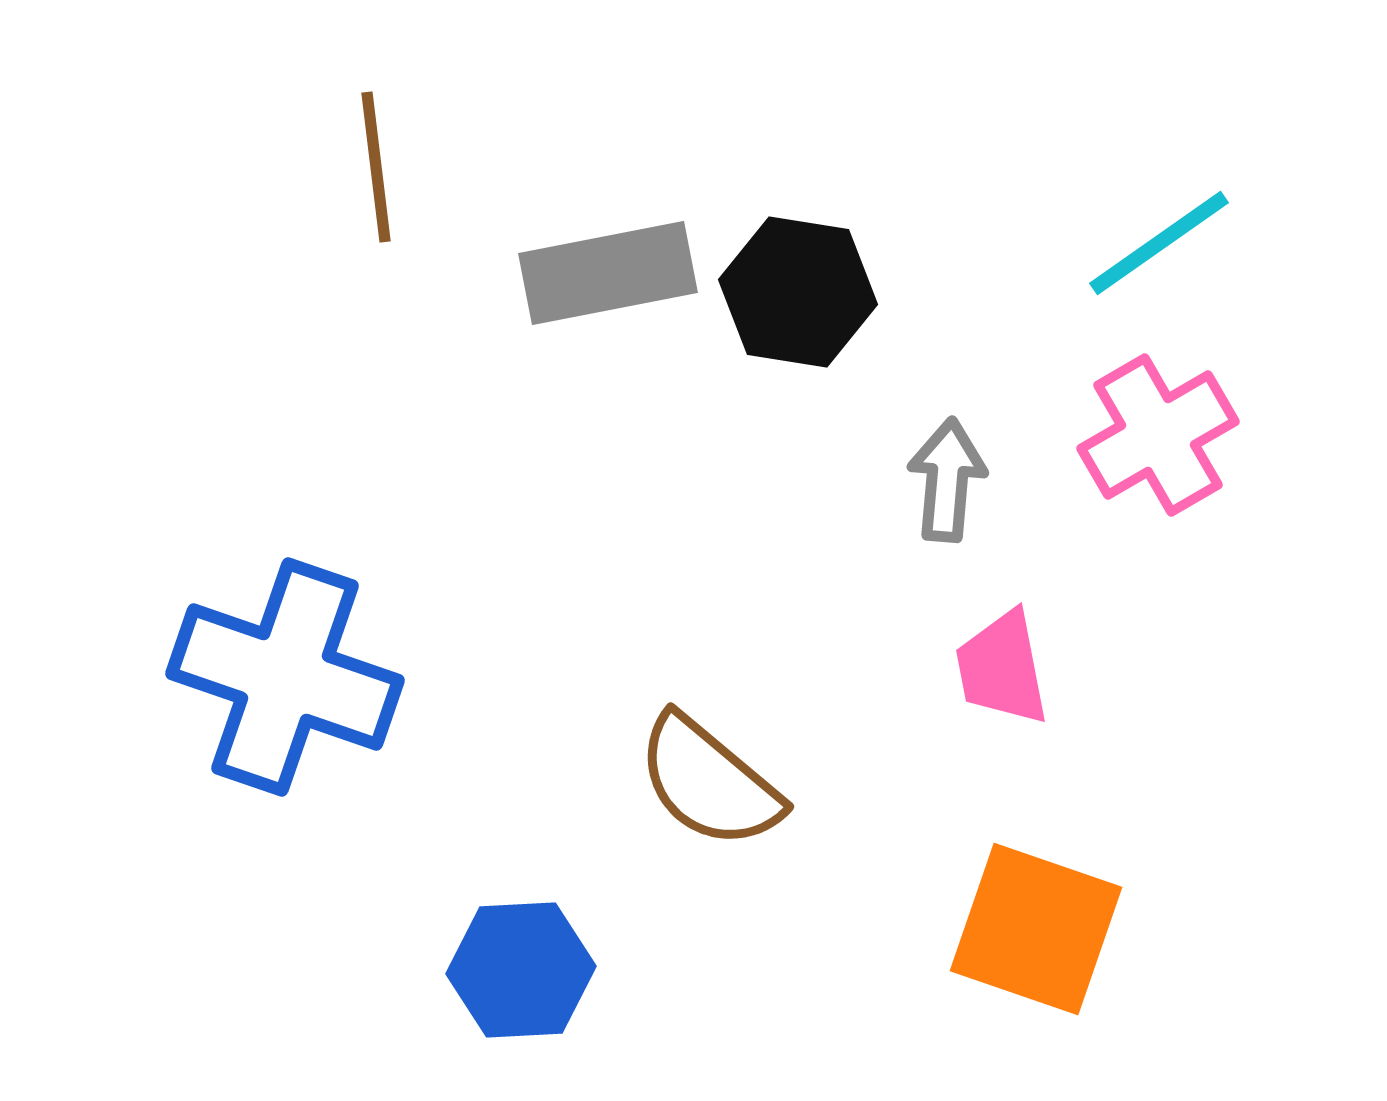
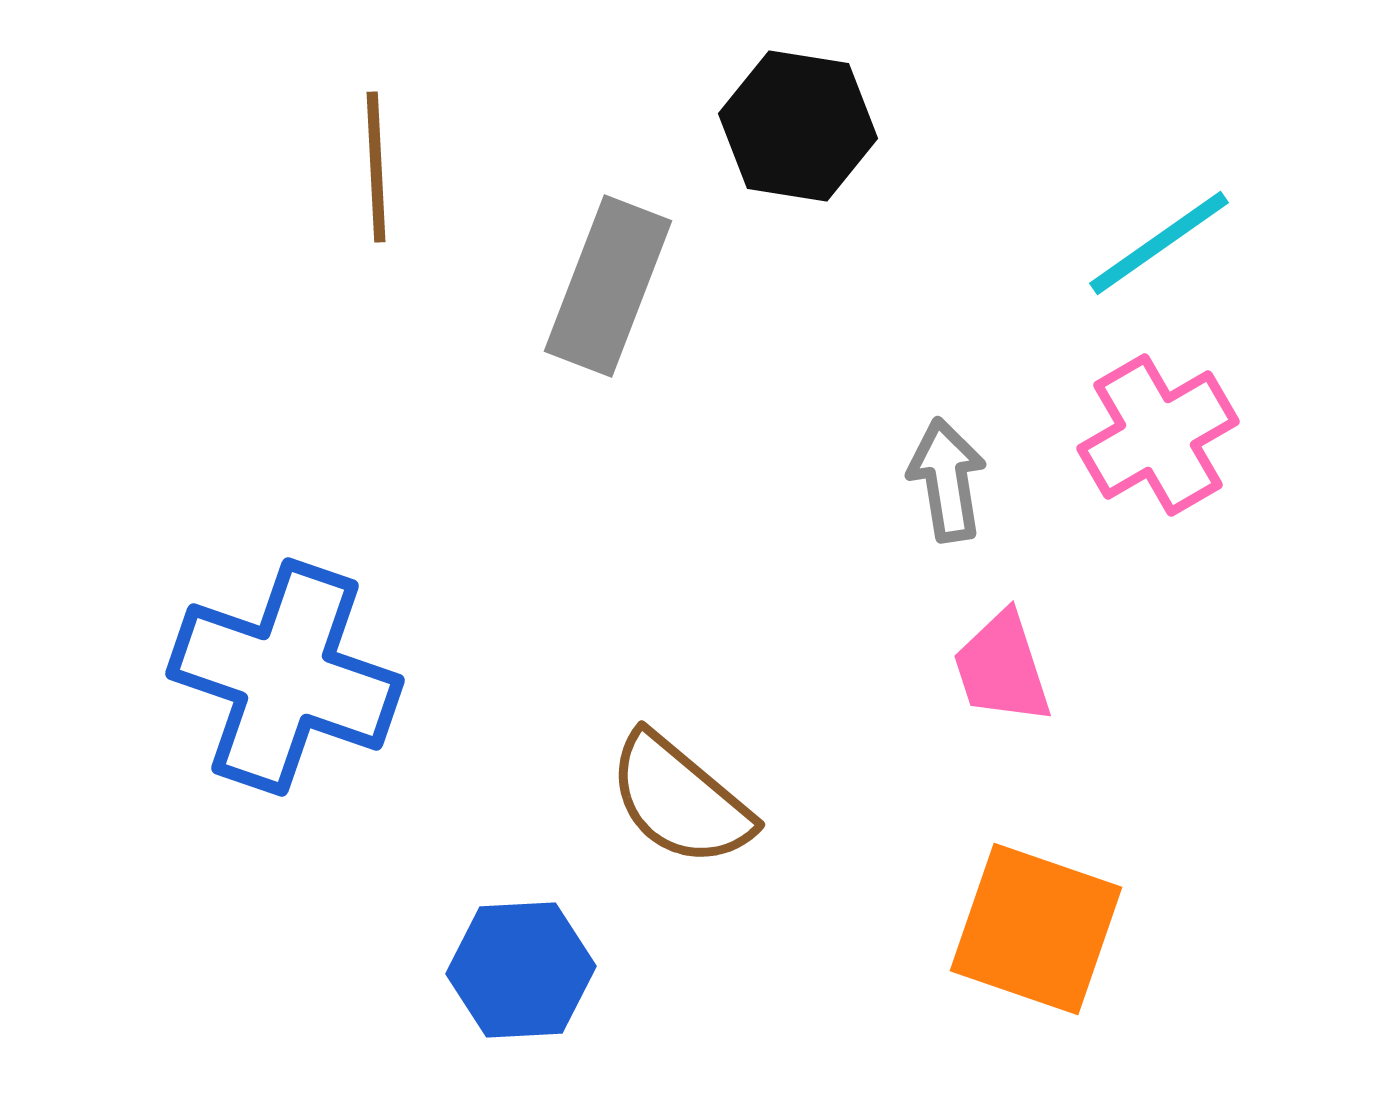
brown line: rotated 4 degrees clockwise
gray rectangle: moved 13 px down; rotated 58 degrees counterclockwise
black hexagon: moved 166 px up
gray arrow: rotated 14 degrees counterclockwise
pink trapezoid: rotated 7 degrees counterclockwise
brown semicircle: moved 29 px left, 18 px down
